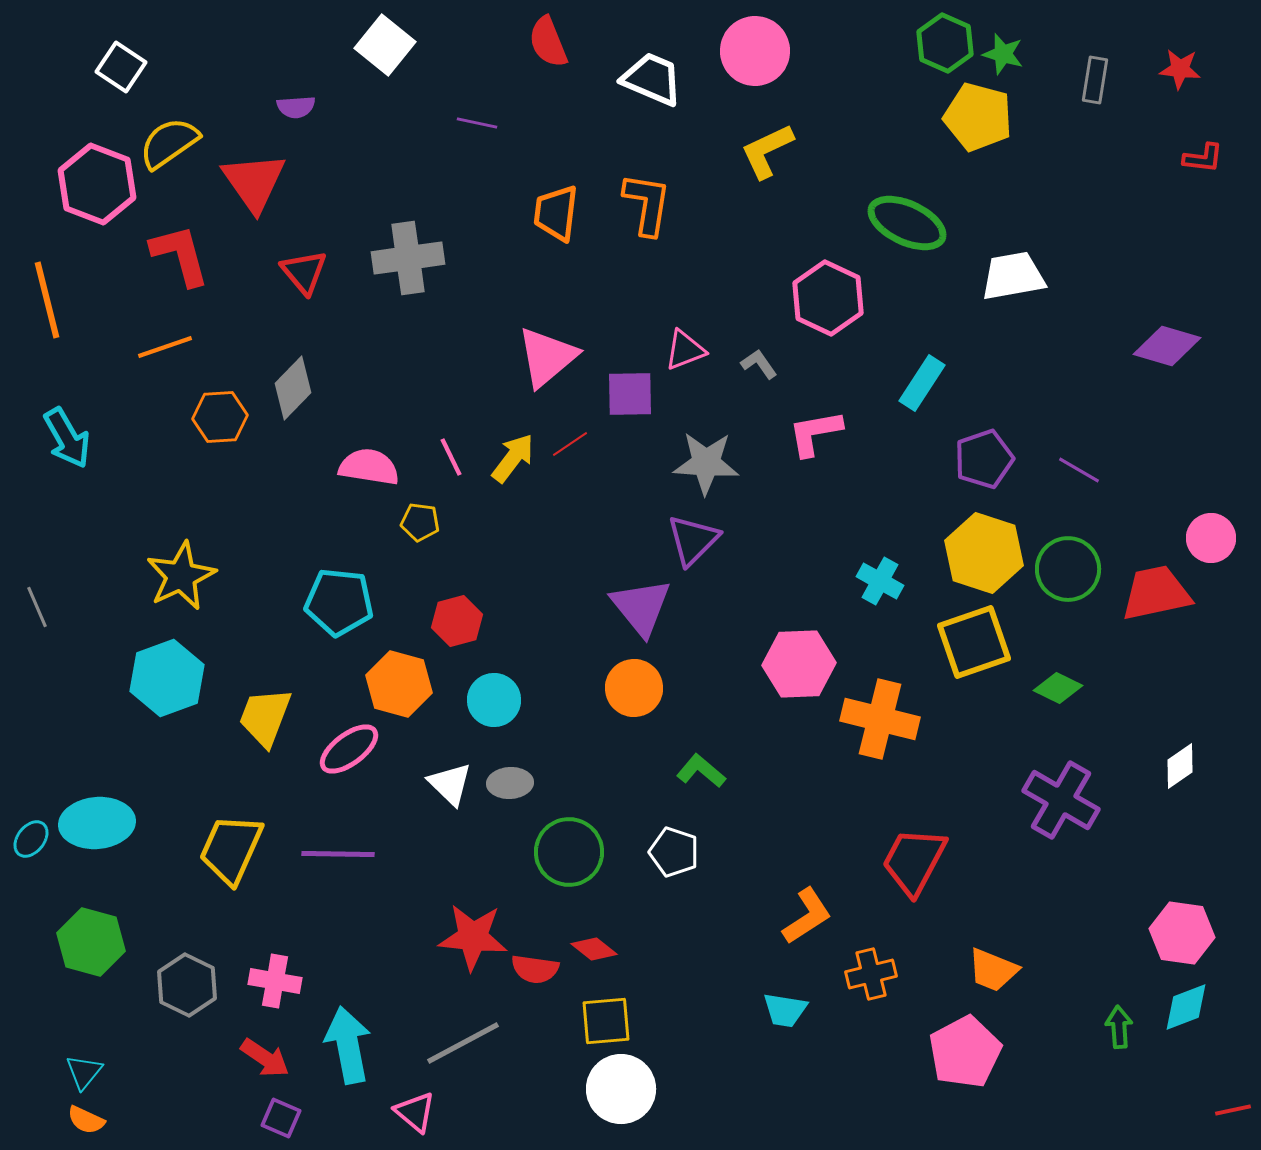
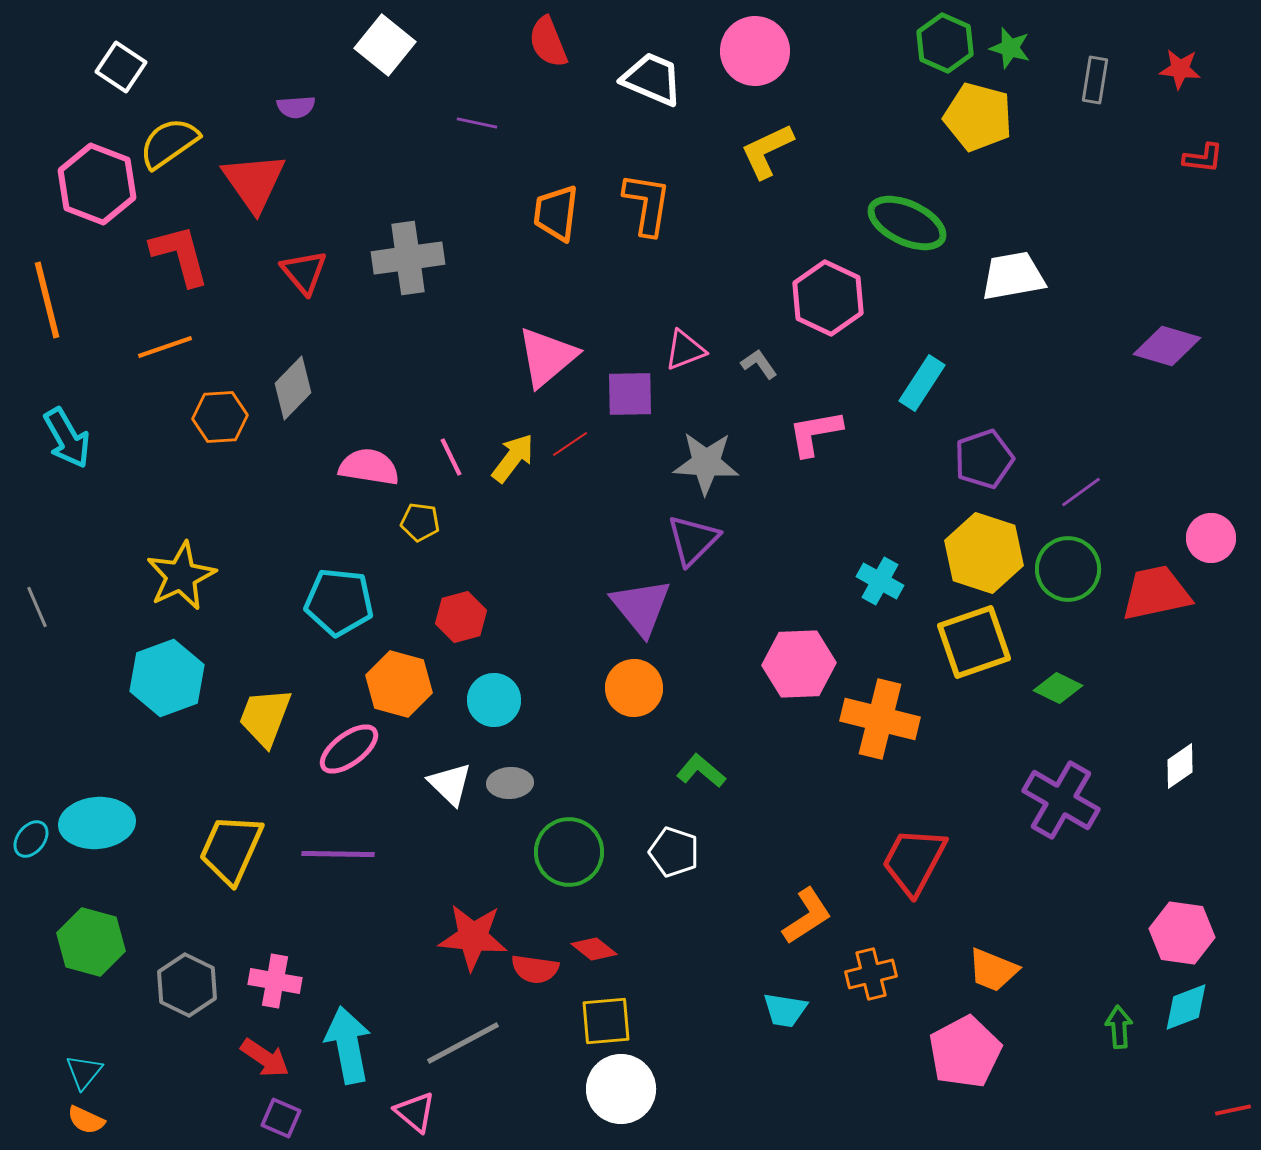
green star at (1003, 54): moved 7 px right, 6 px up
purple line at (1079, 470): moved 2 px right, 22 px down; rotated 66 degrees counterclockwise
red hexagon at (457, 621): moved 4 px right, 4 px up
